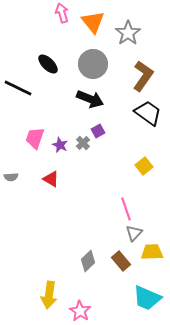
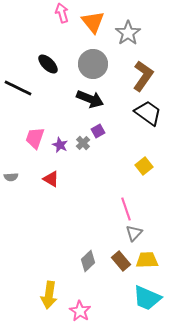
yellow trapezoid: moved 5 px left, 8 px down
